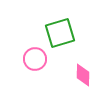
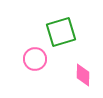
green square: moved 1 px right, 1 px up
